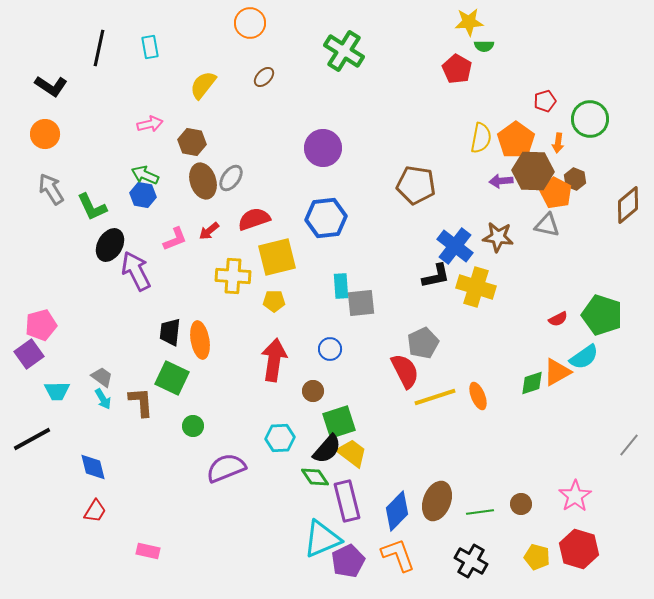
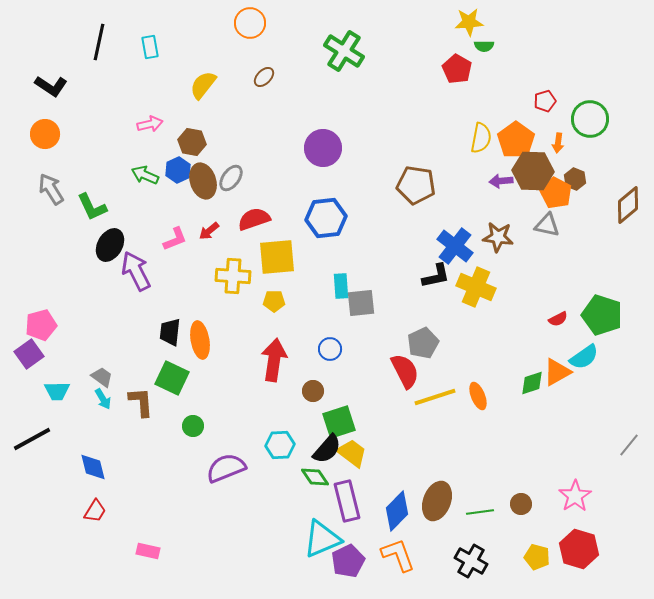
black line at (99, 48): moved 6 px up
blue hexagon at (143, 195): moved 35 px right, 25 px up; rotated 25 degrees clockwise
yellow square at (277, 257): rotated 9 degrees clockwise
yellow cross at (476, 287): rotated 6 degrees clockwise
cyan hexagon at (280, 438): moved 7 px down
